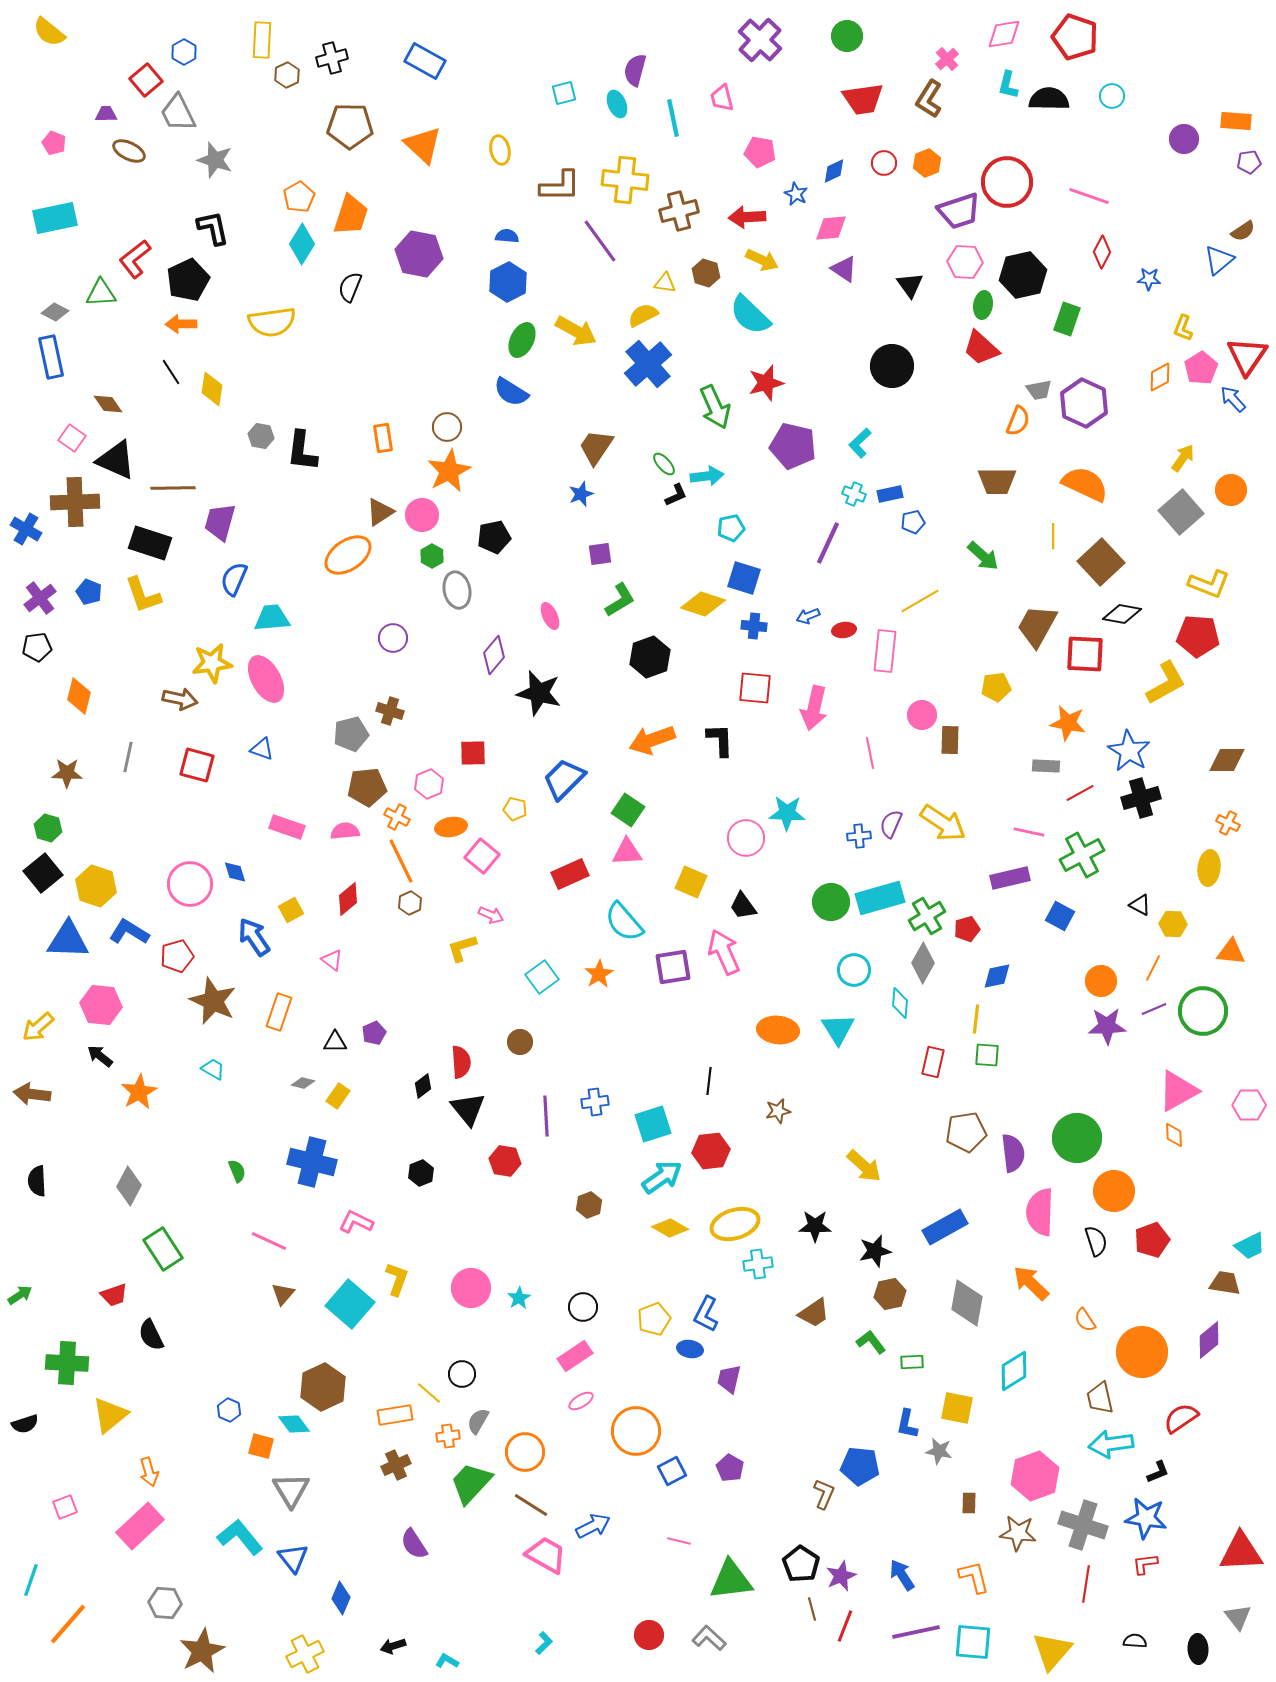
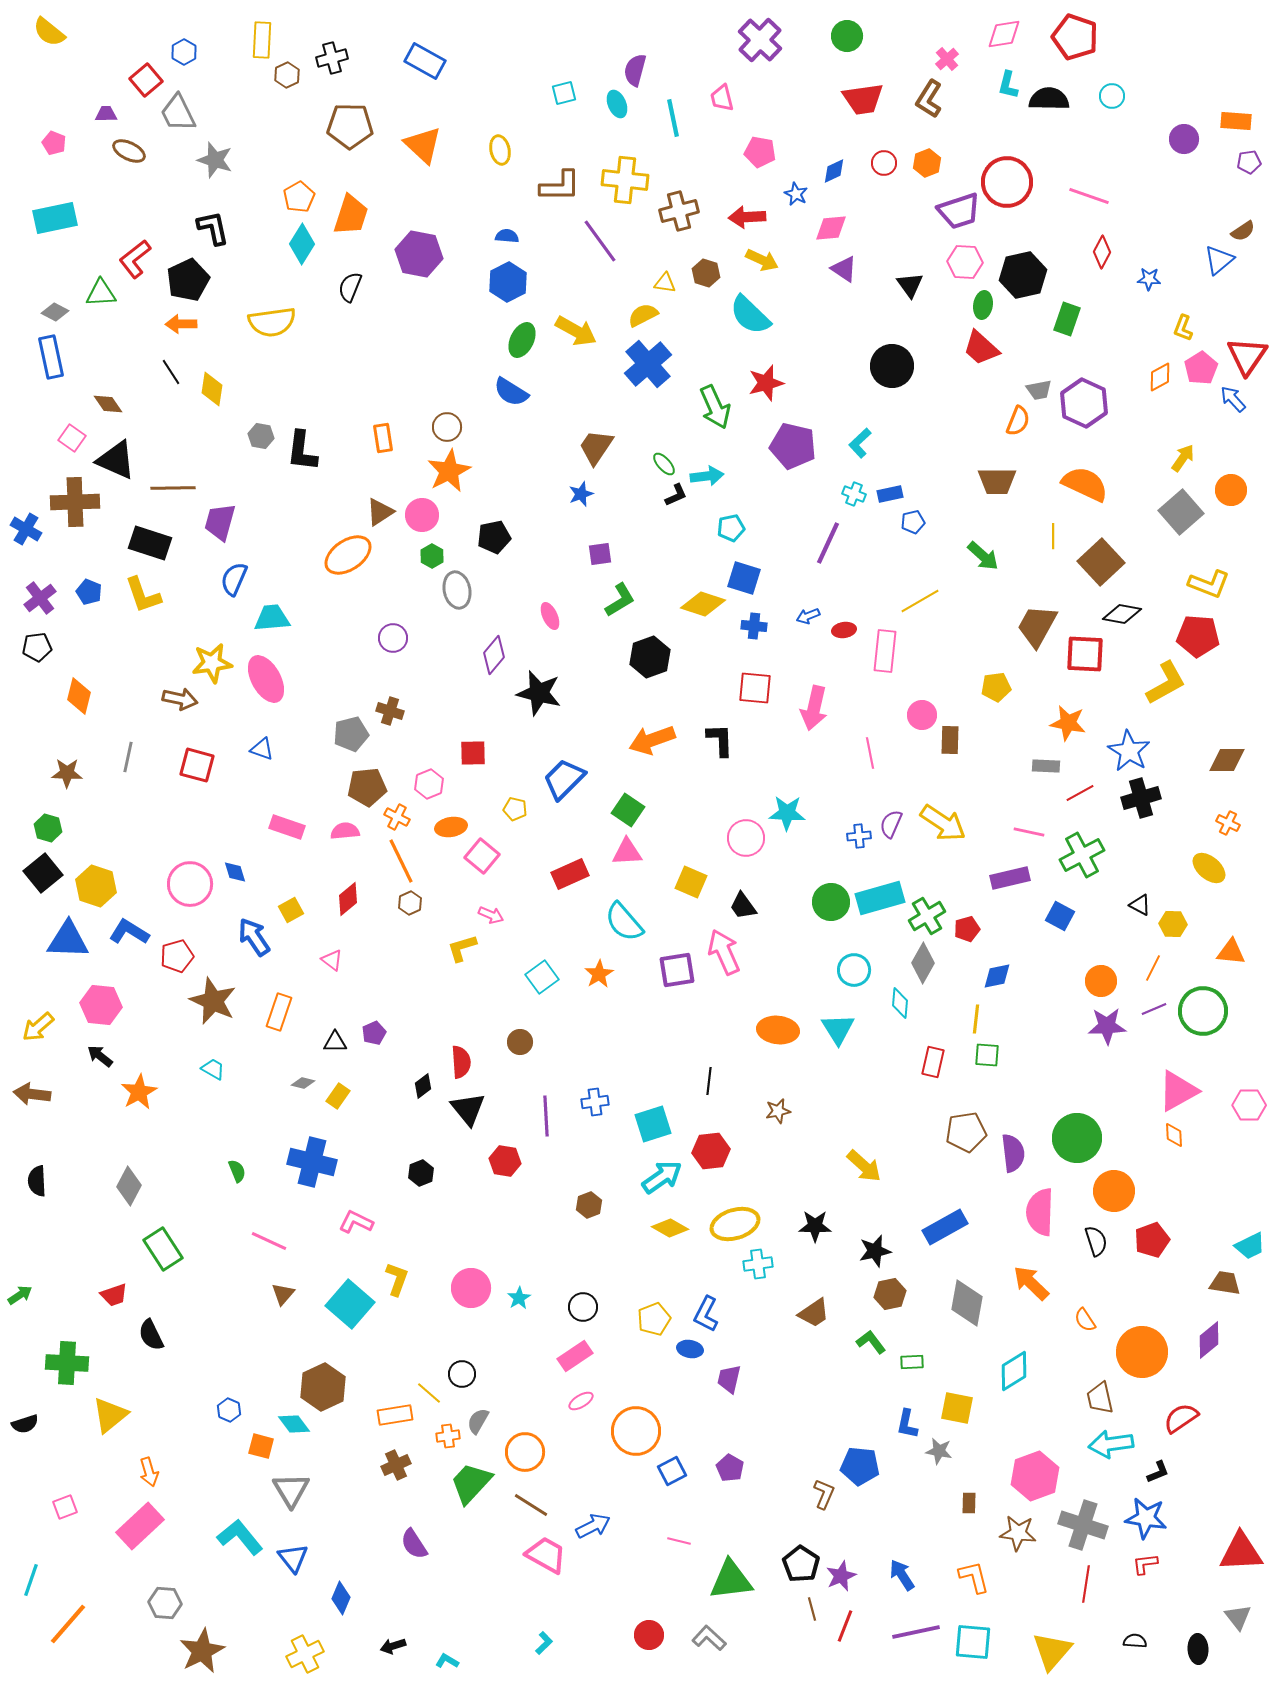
yellow ellipse at (1209, 868): rotated 56 degrees counterclockwise
purple square at (673, 967): moved 4 px right, 3 px down
